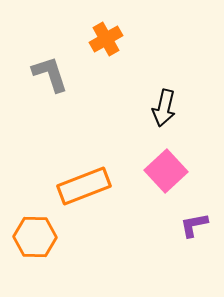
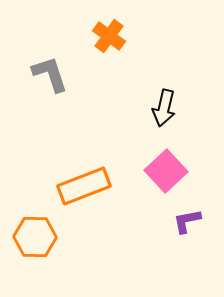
orange cross: moved 3 px right, 3 px up; rotated 24 degrees counterclockwise
purple L-shape: moved 7 px left, 4 px up
